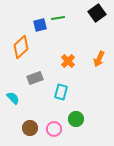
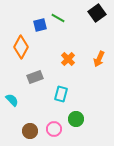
green line: rotated 40 degrees clockwise
orange diamond: rotated 20 degrees counterclockwise
orange cross: moved 2 px up
gray rectangle: moved 1 px up
cyan rectangle: moved 2 px down
cyan semicircle: moved 1 px left, 2 px down
brown circle: moved 3 px down
